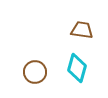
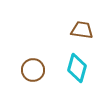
brown circle: moved 2 px left, 2 px up
